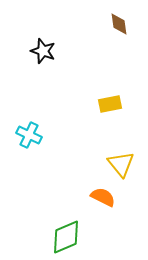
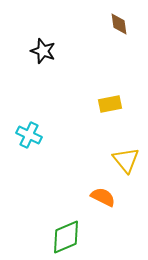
yellow triangle: moved 5 px right, 4 px up
